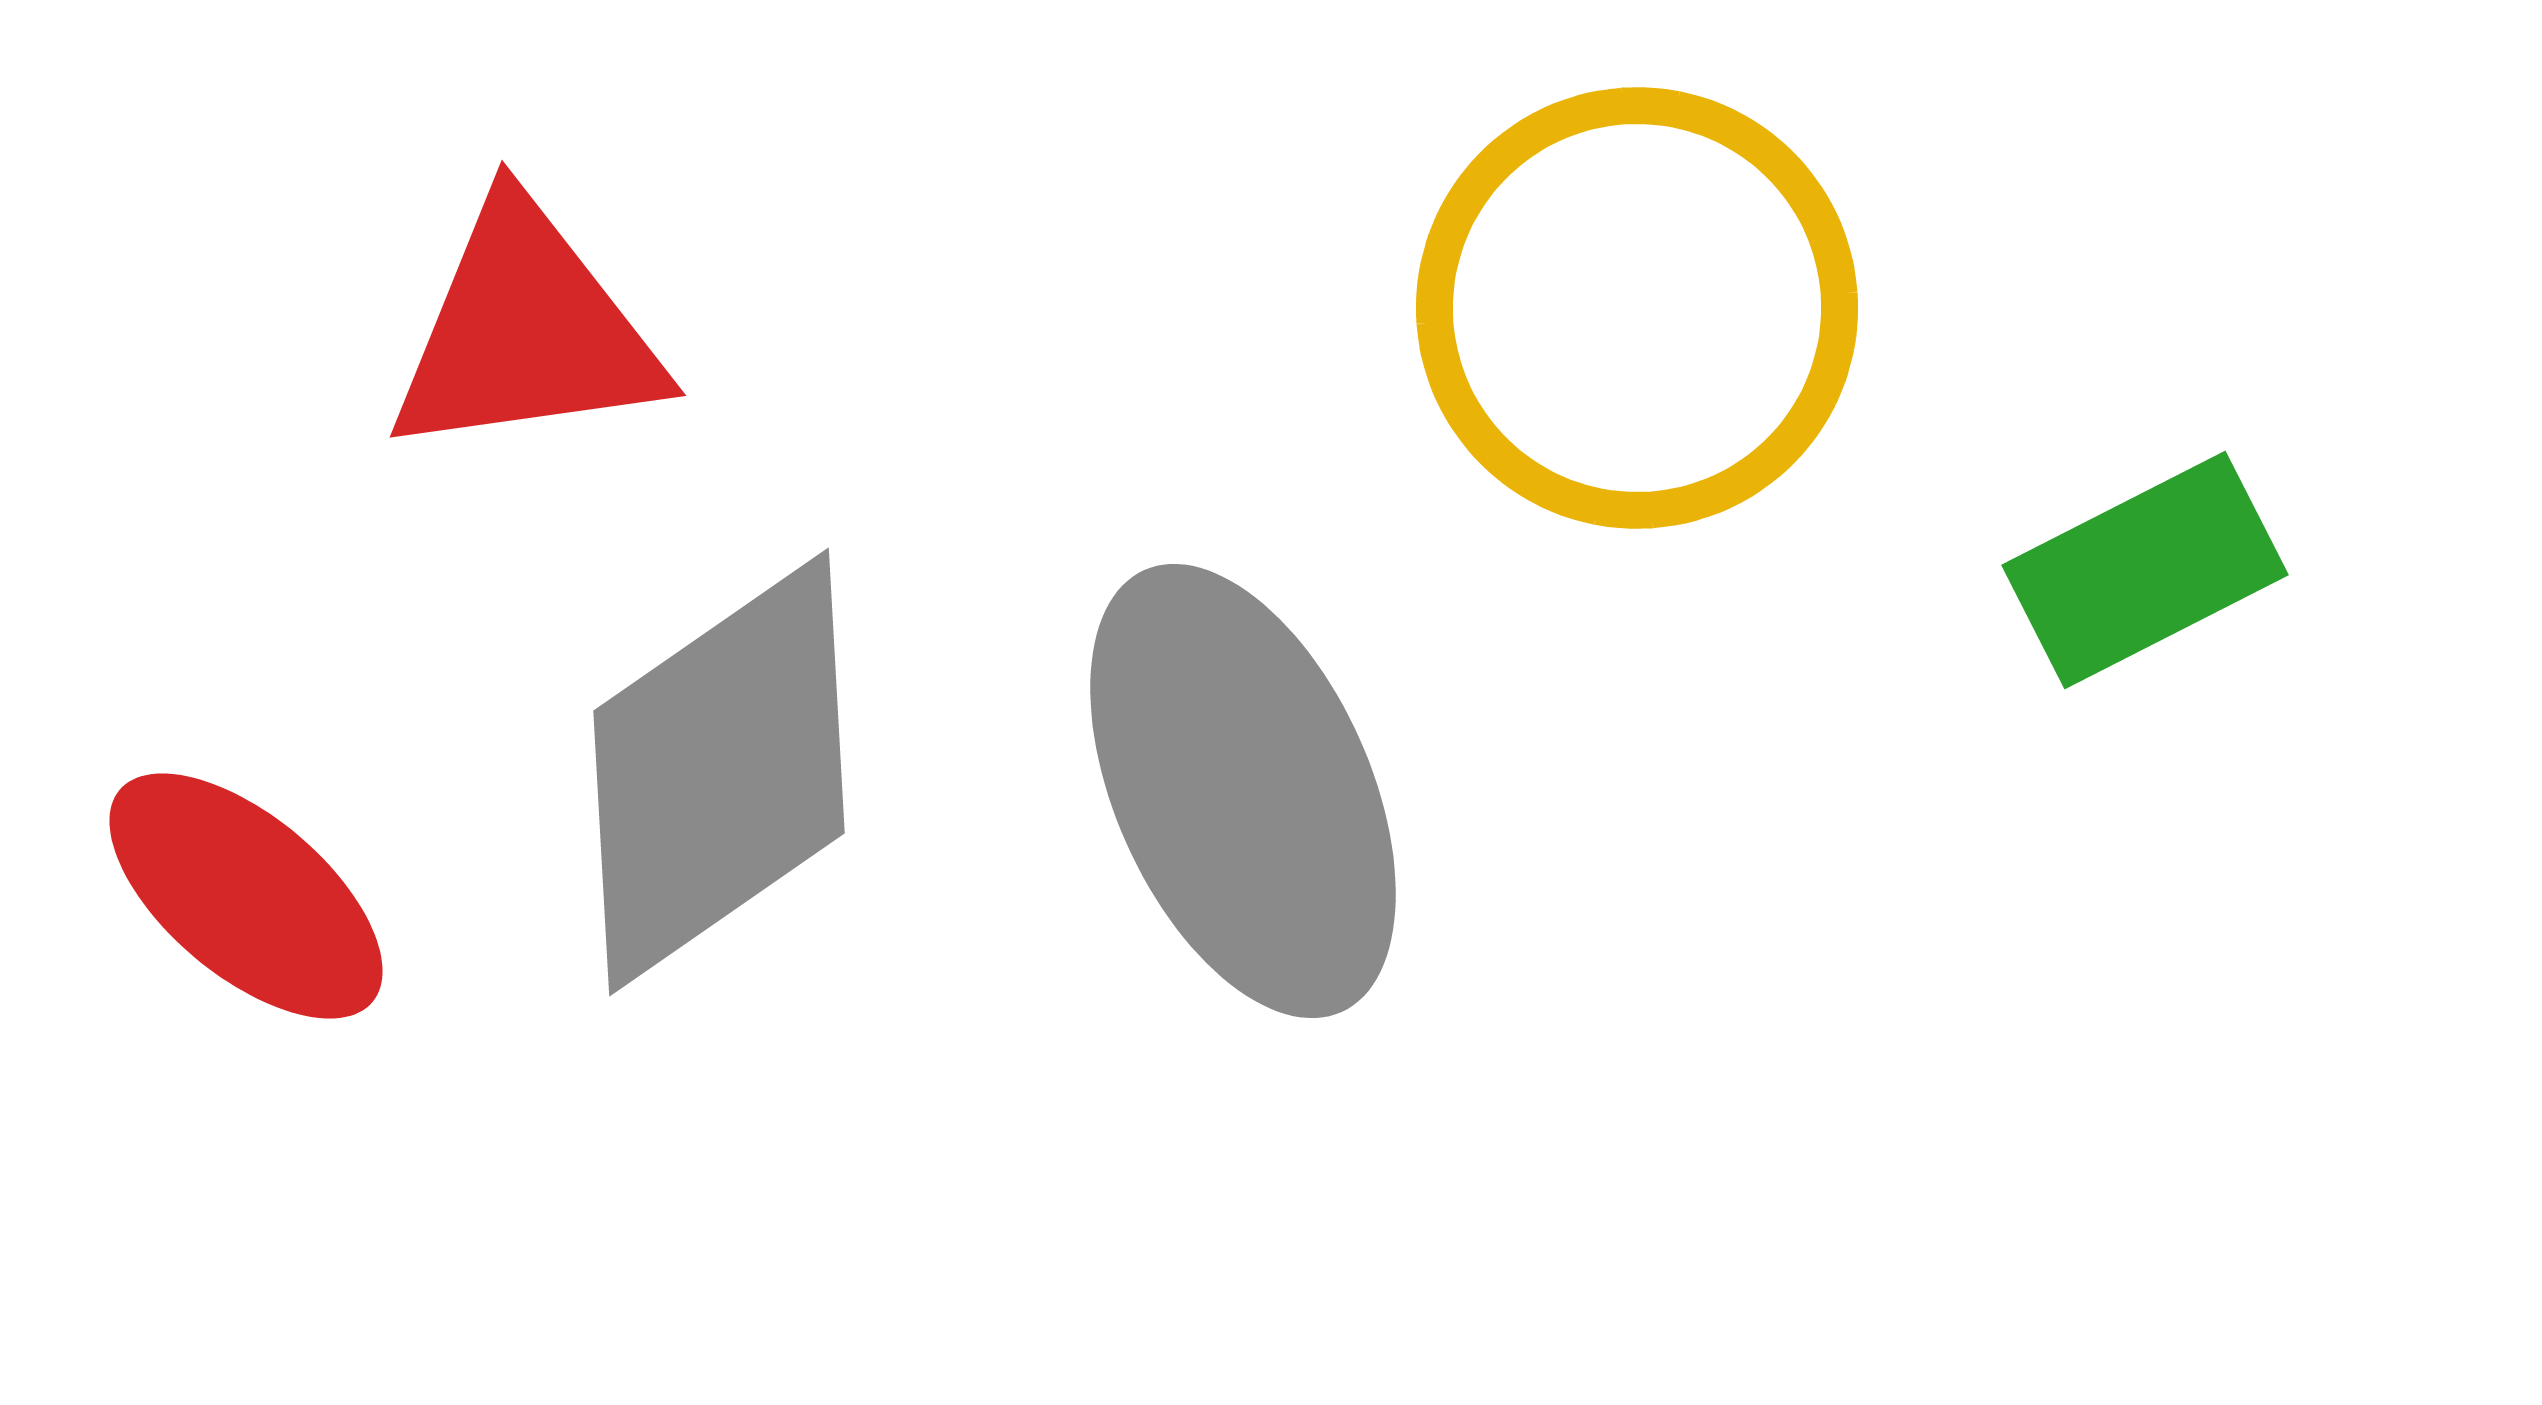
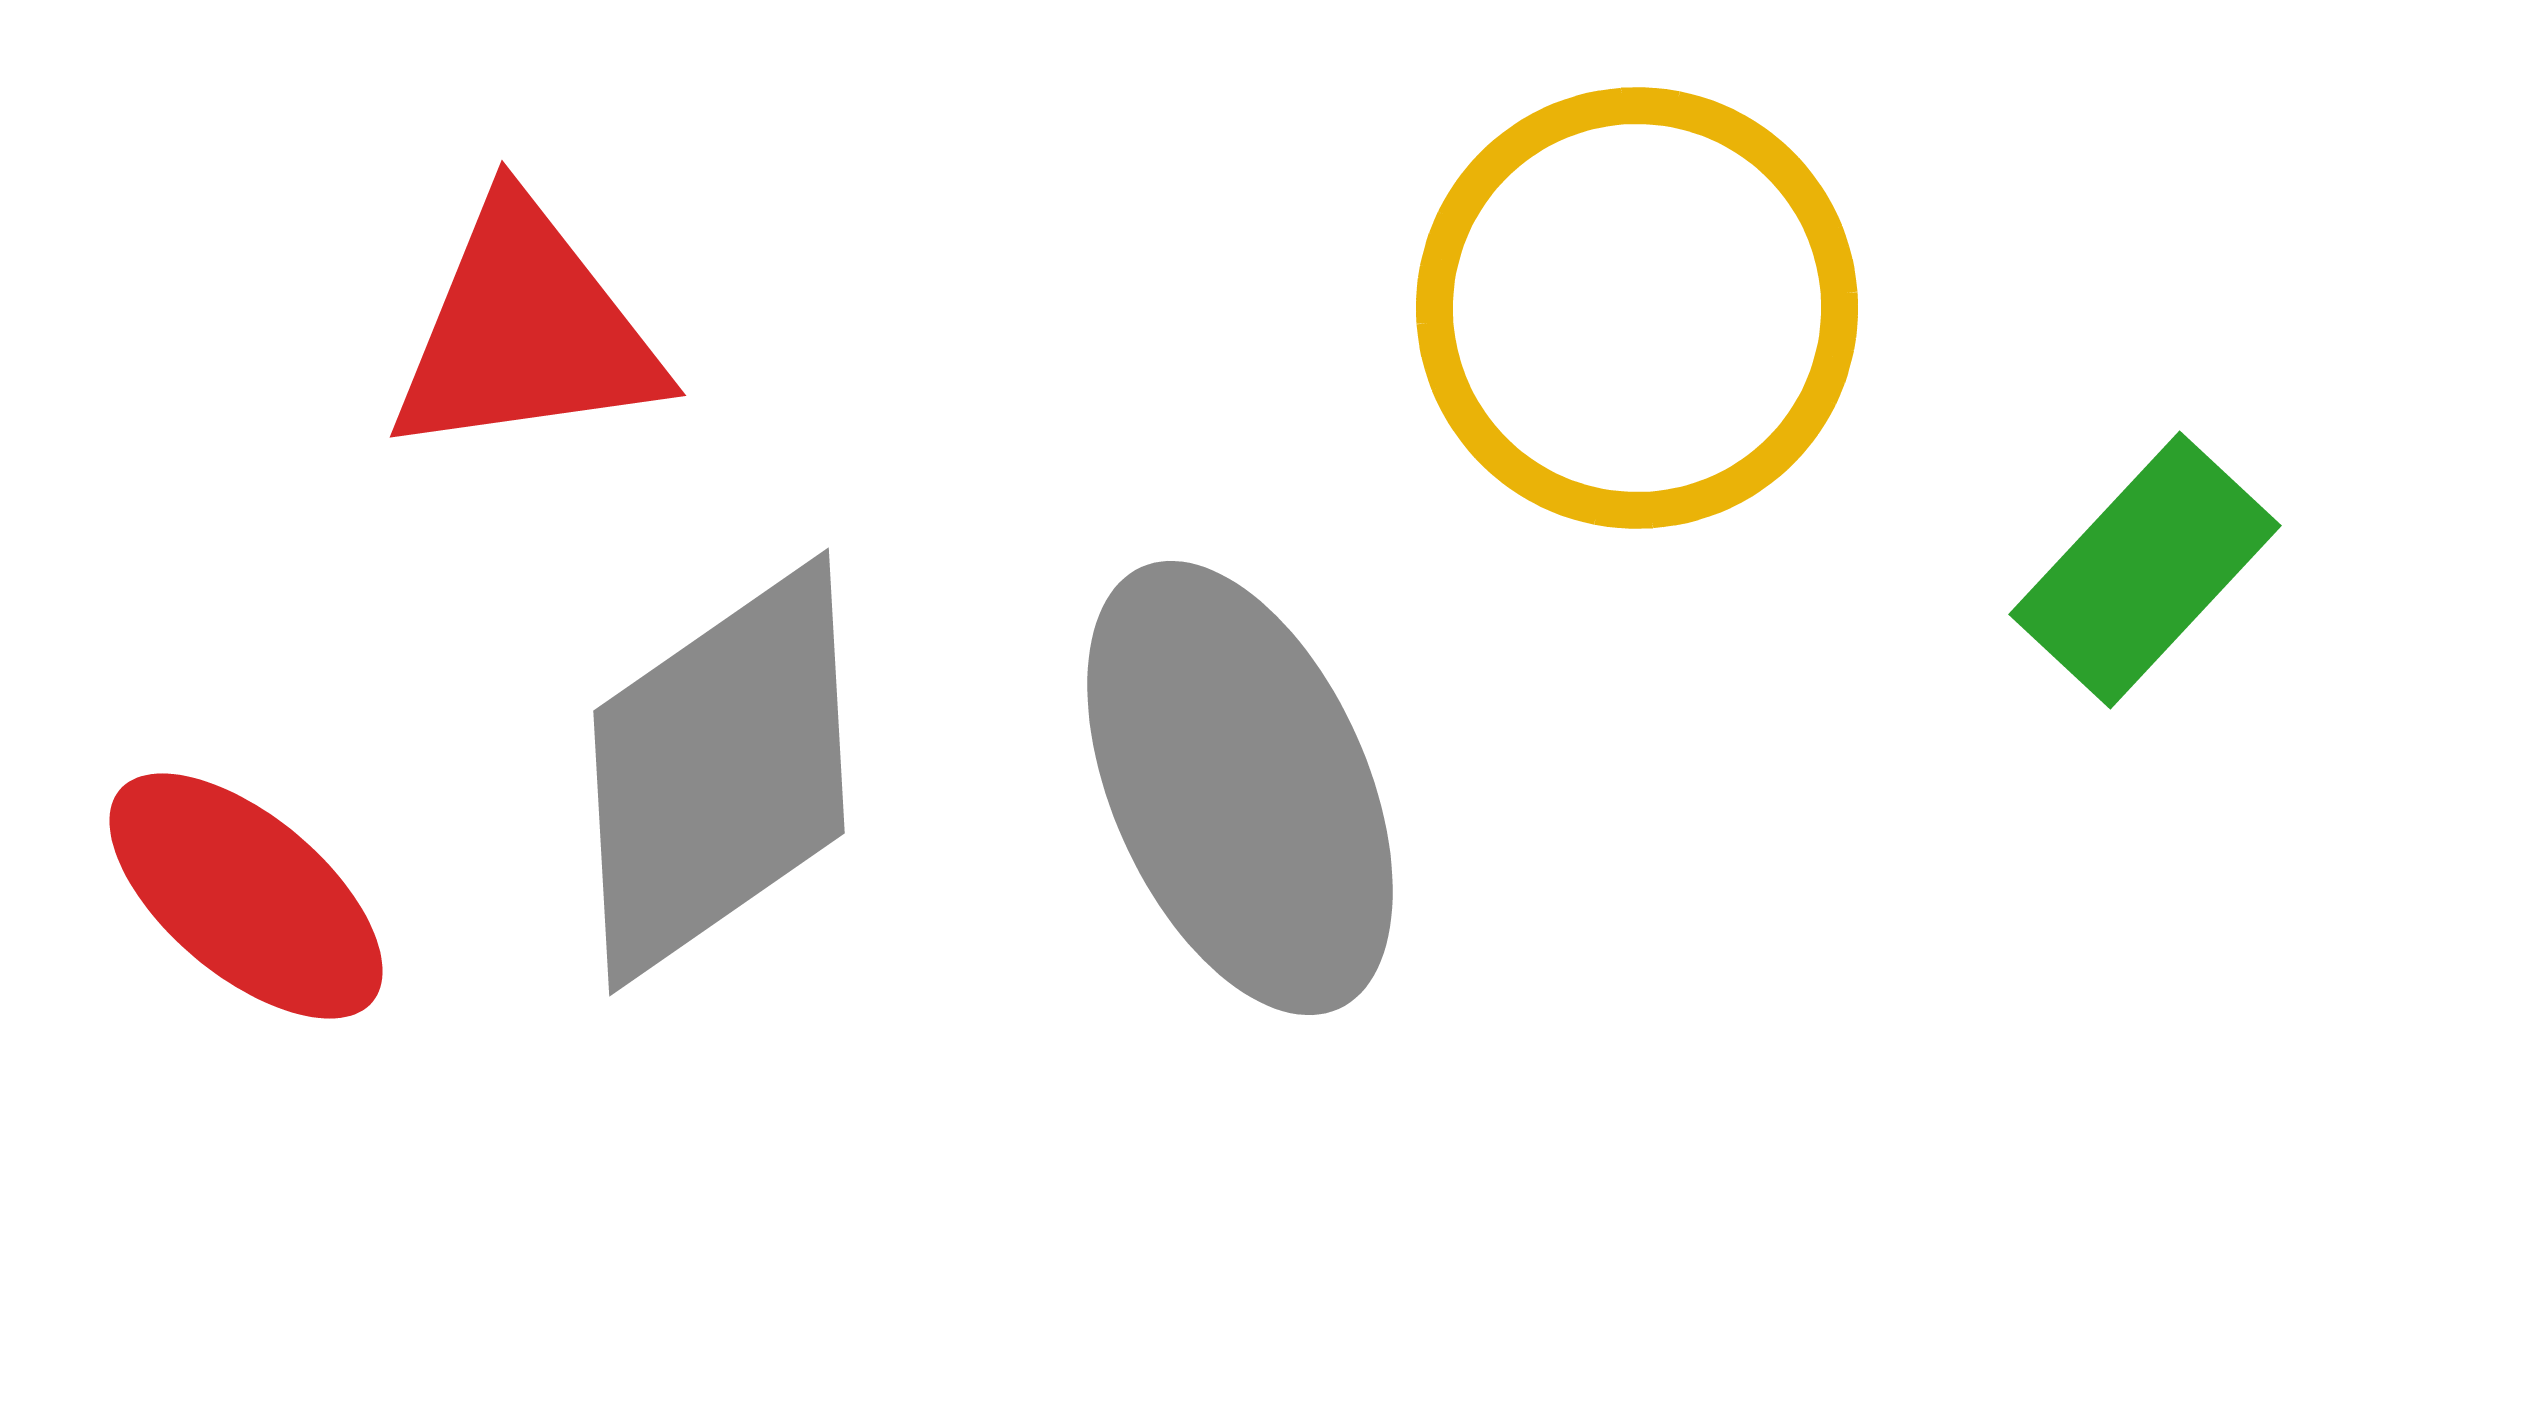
green rectangle: rotated 20 degrees counterclockwise
gray ellipse: moved 3 px left, 3 px up
